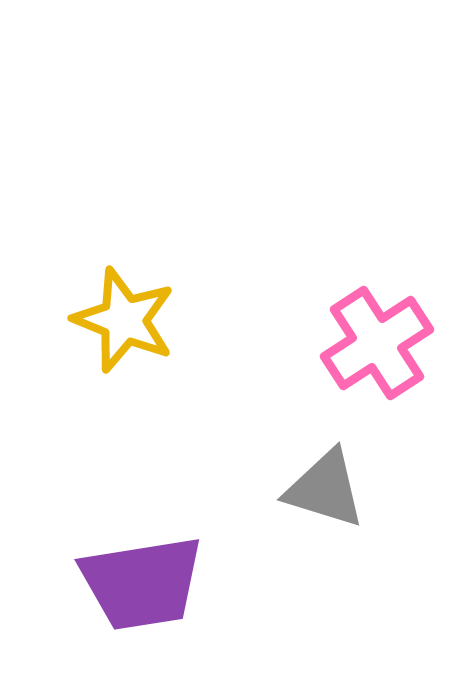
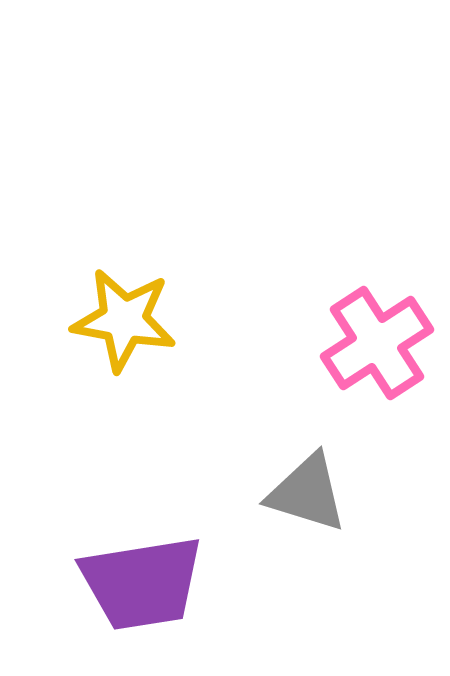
yellow star: rotated 12 degrees counterclockwise
gray triangle: moved 18 px left, 4 px down
